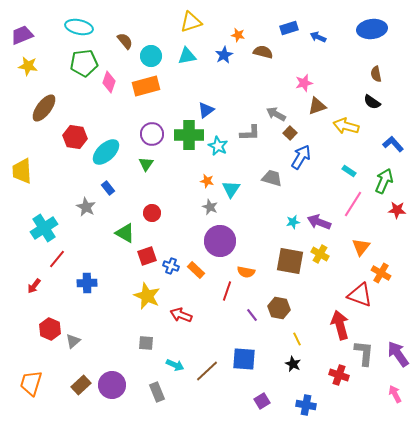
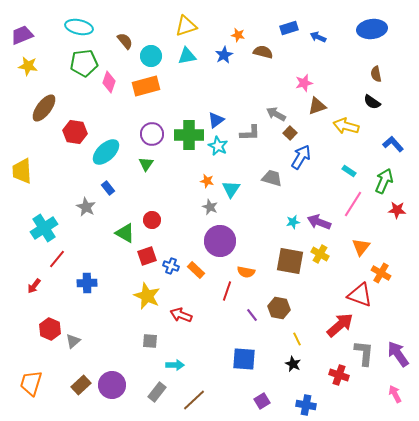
yellow triangle at (191, 22): moved 5 px left, 4 px down
blue triangle at (206, 110): moved 10 px right, 10 px down
red hexagon at (75, 137): moved 5 px up
red circle at (152, 213): moved 7 px down
red arrow at (340, 325): rotated 64 degrees clockwise
gray square at (146, 343): moved 4 px right, 2 px up
cyan arrow at (175, 365): rotated 24 degrees counterclockwise
brown line at (207, 371): moved 13 px left, 29 px down
gray rectangle at (157, 392): rotated 60 degrees clockwise
